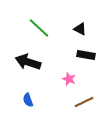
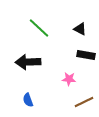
black arrow: rotated 20 degrees counterclockwise
pink star: rotated 16 degrees counterclockwise
